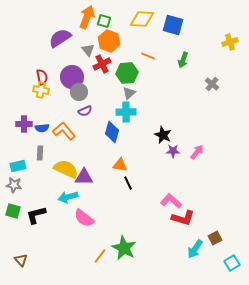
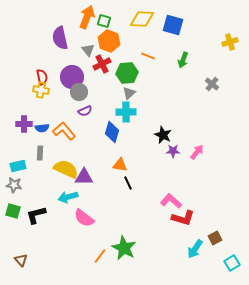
purple semicircle at (60, 38): rotated 70 degrees counterclockwise
